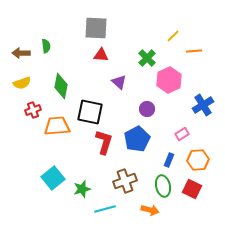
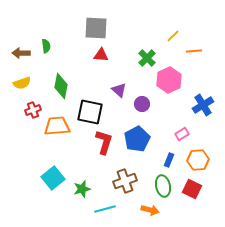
purple triangle: moved 8 px down
purple circle: moved 5 px left, 5 px up
